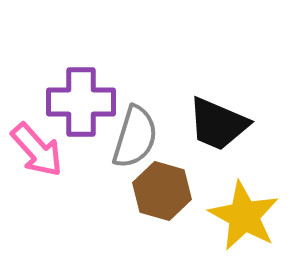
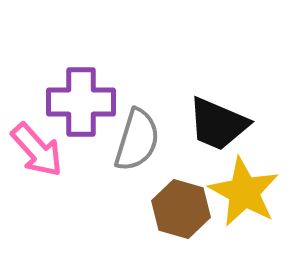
gray semicircle: moved 2 px right, 3 px down
brown hexagon: moved 19 px right, 18 px down
yellow star: moved 24 px up
